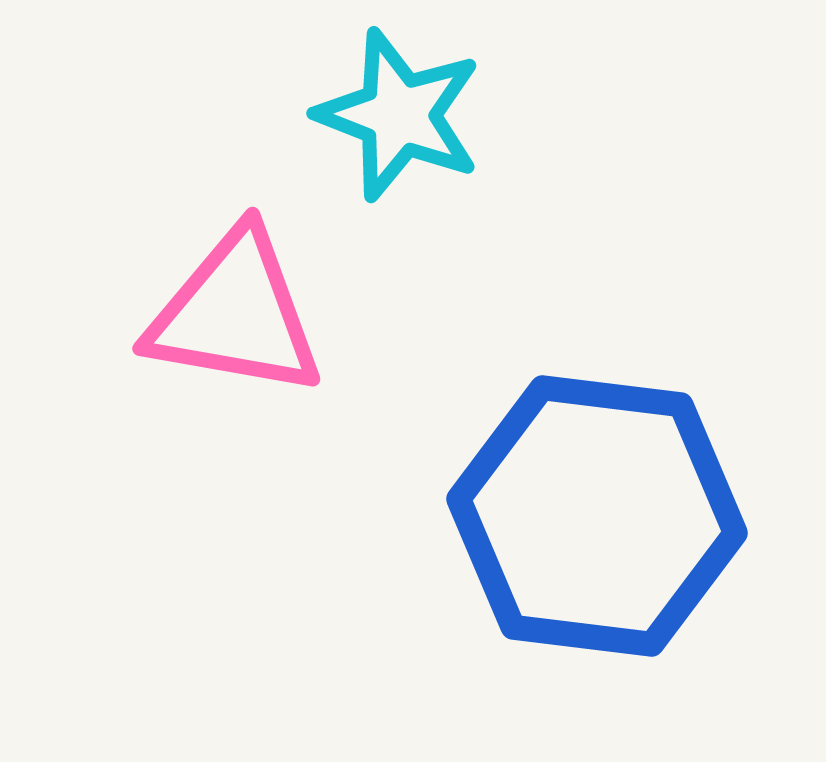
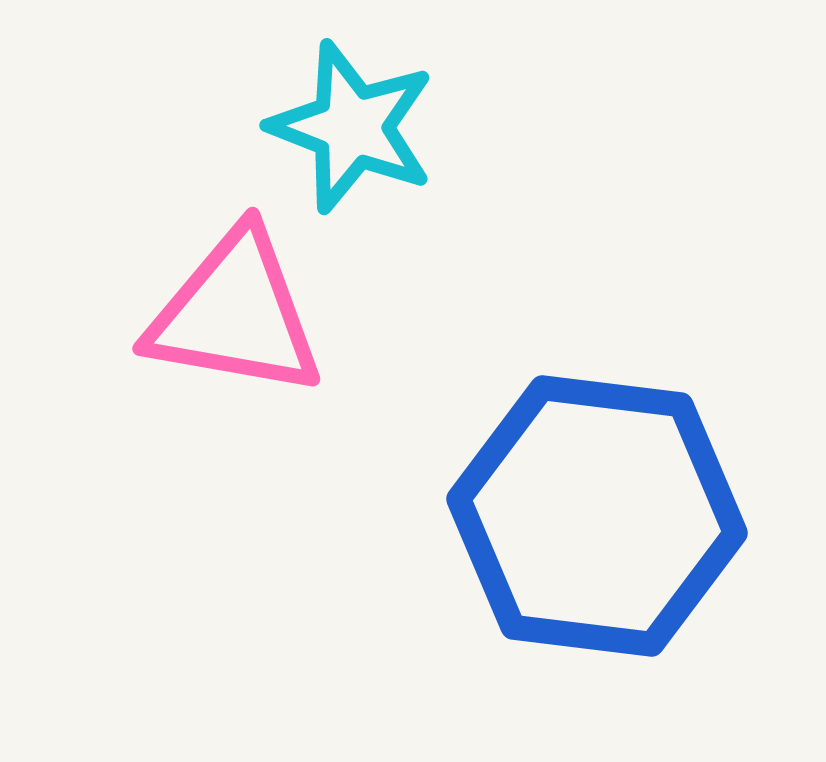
cyan star: moved 47 px left, 12 px down
